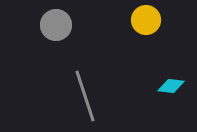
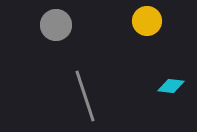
yellow circle: moved 1 px right, 1 px down
